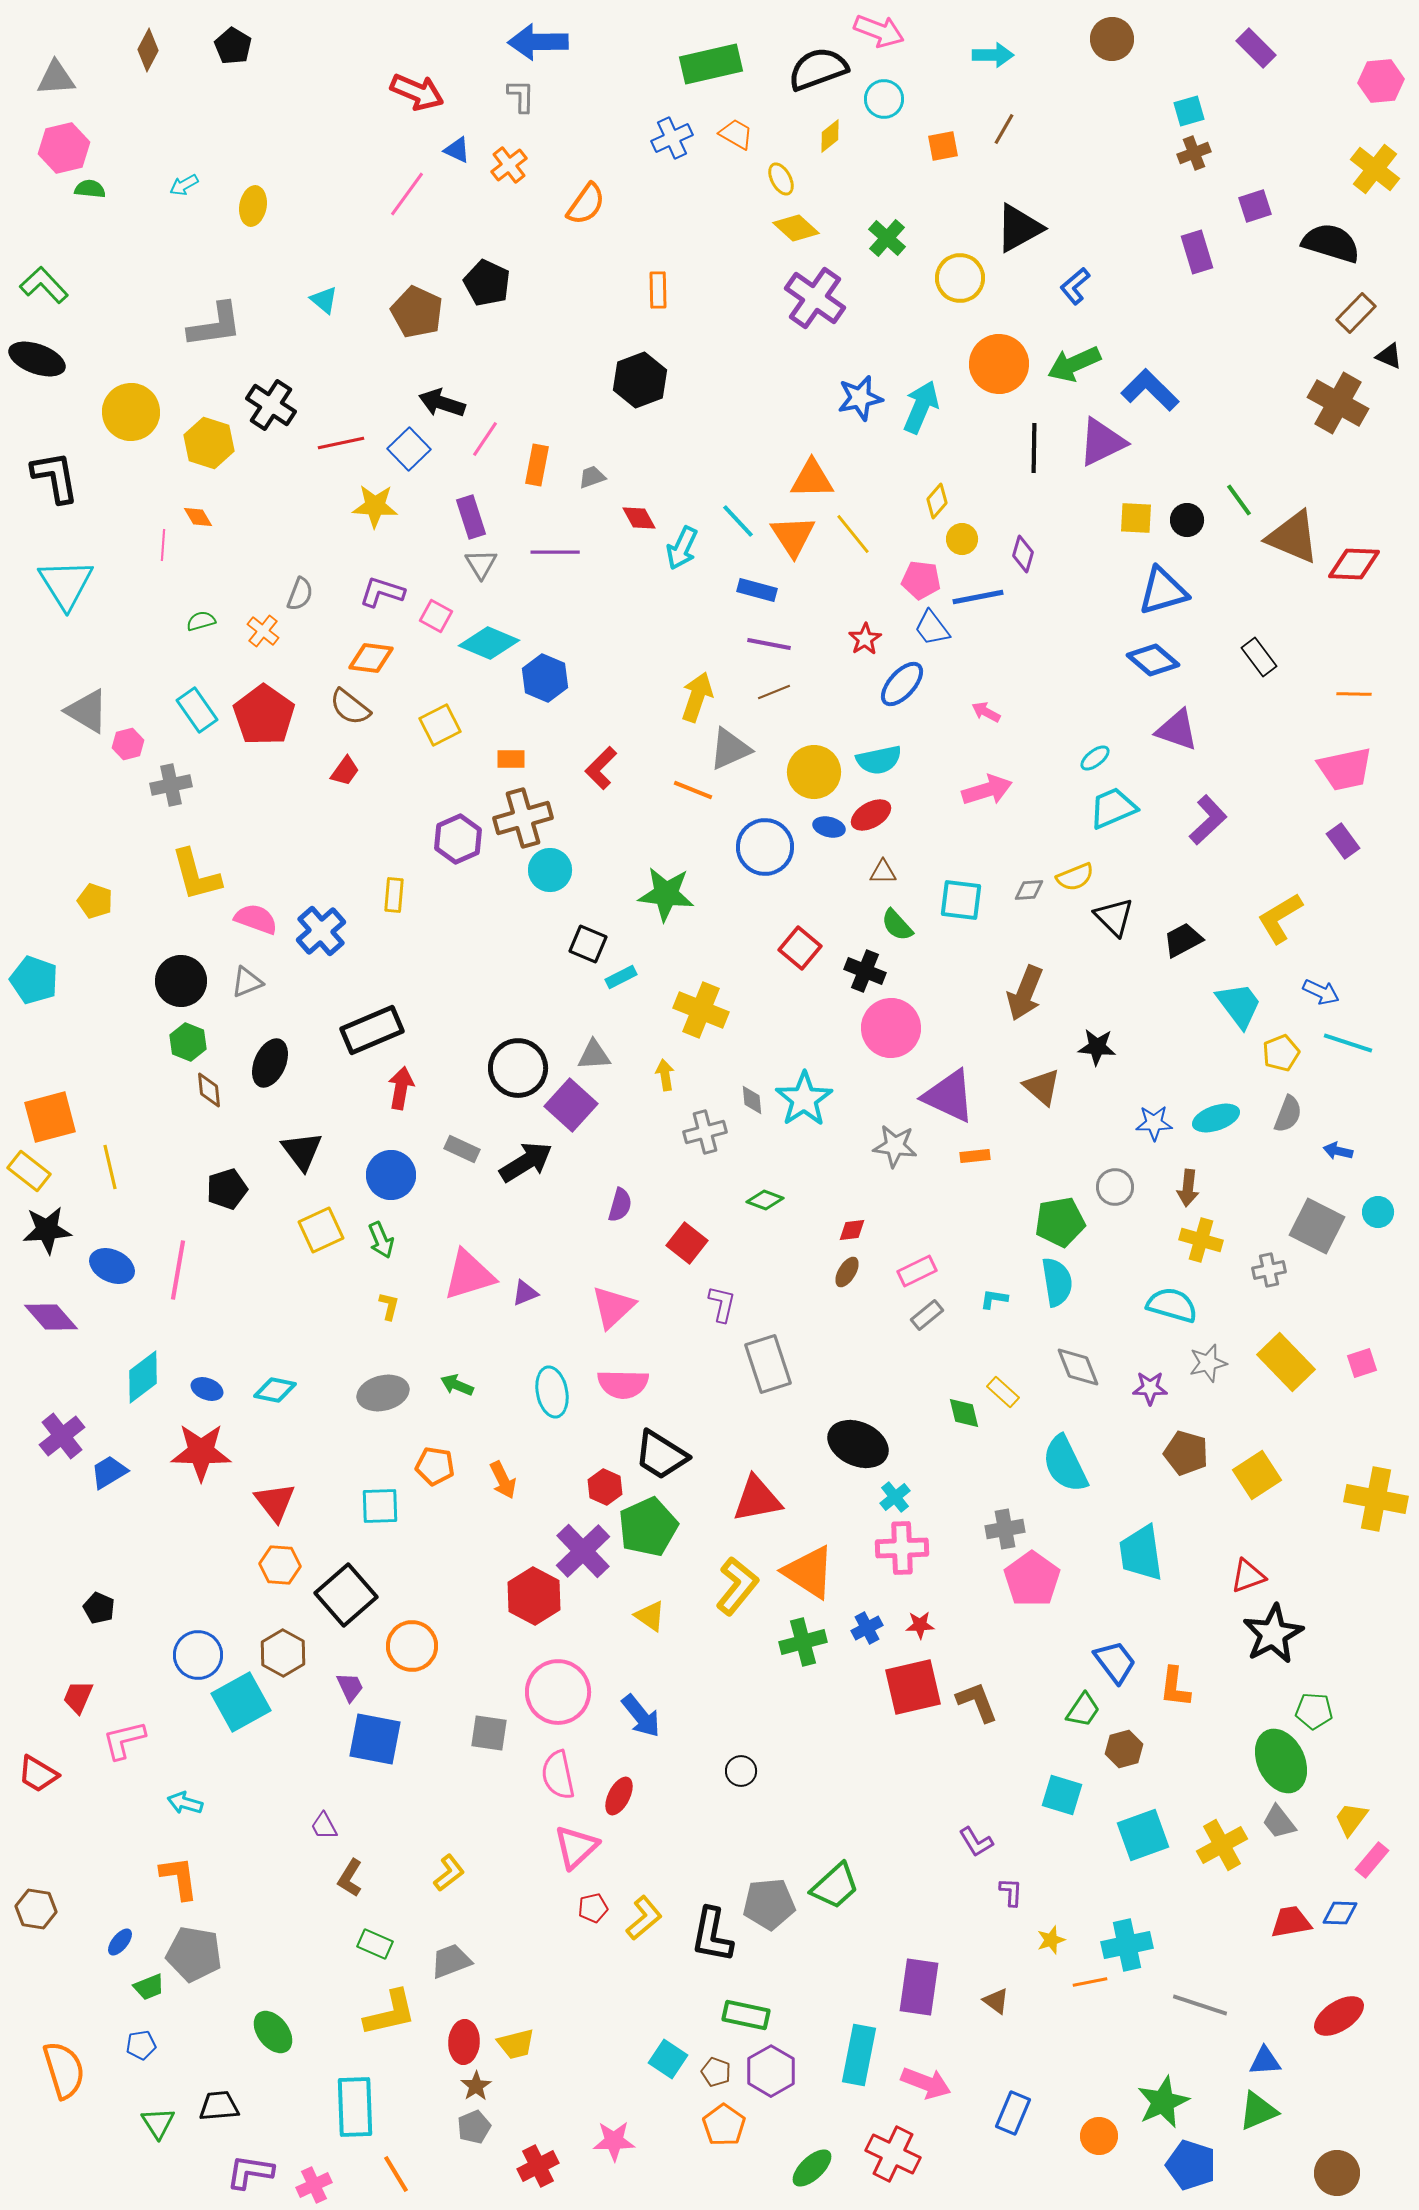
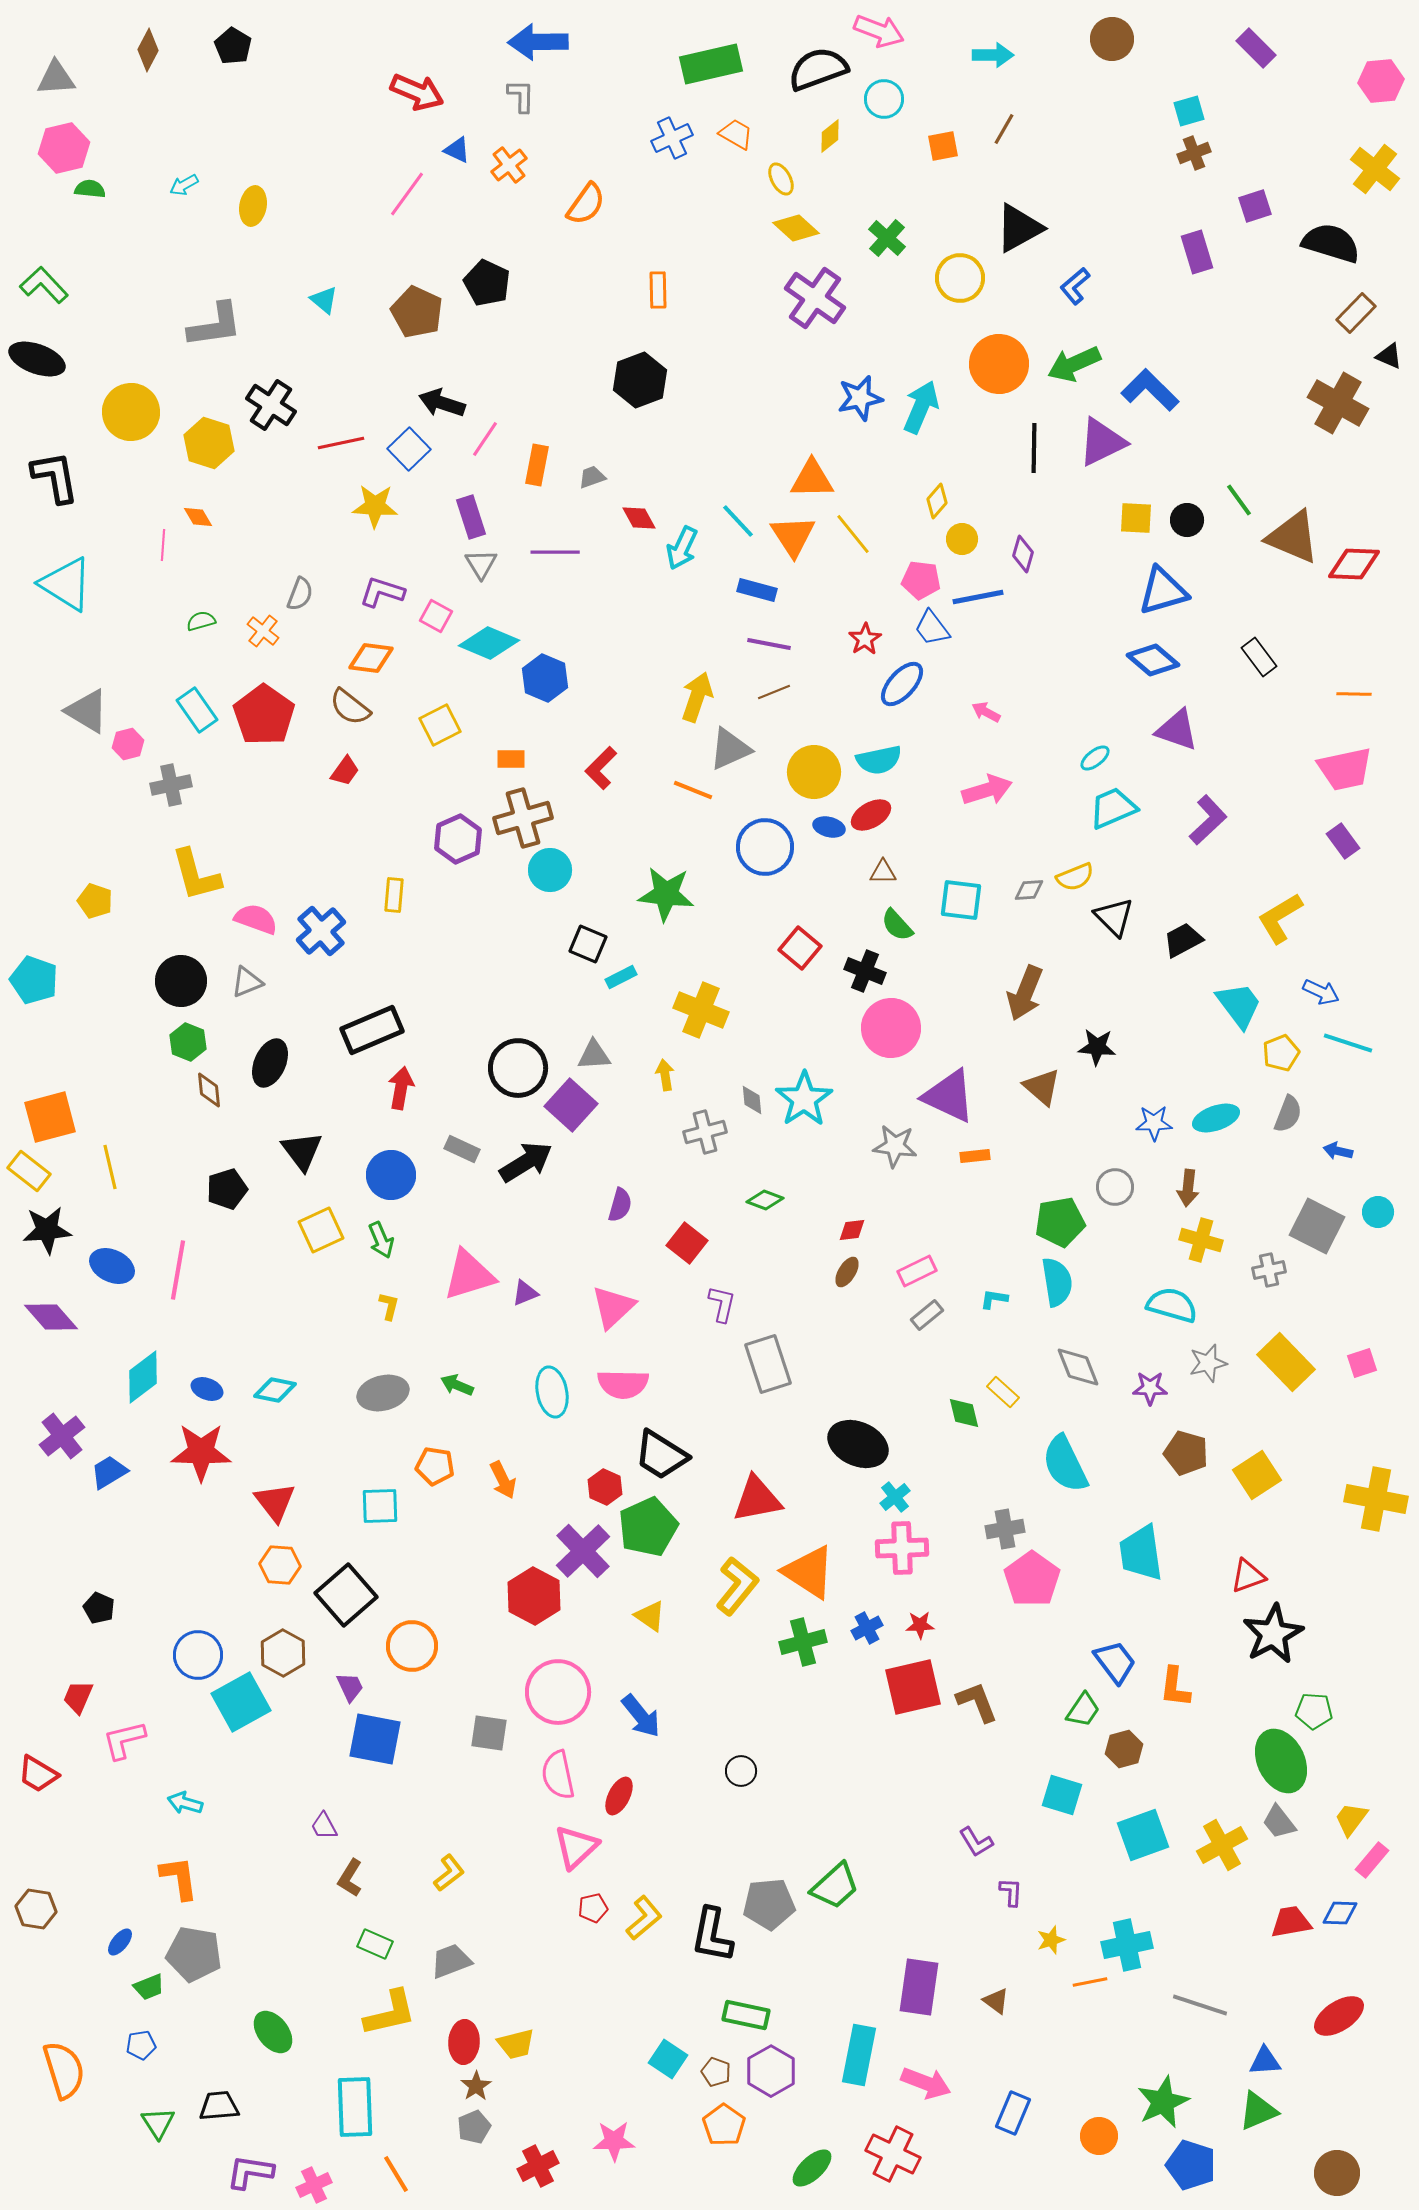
cyan triangle at (66, 584): rotated 26 degrees counterclockwise
